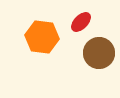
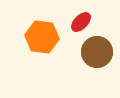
brown circle: moved 2 px left, 1 px up
